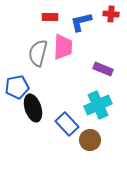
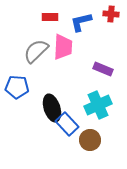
gray semicircle: moved 2 px left, 2 px up; rotated 32 degrees clockwise
blue pentagon: rotated 15 degrees clockwise
black ellipse: moved 19 px right
